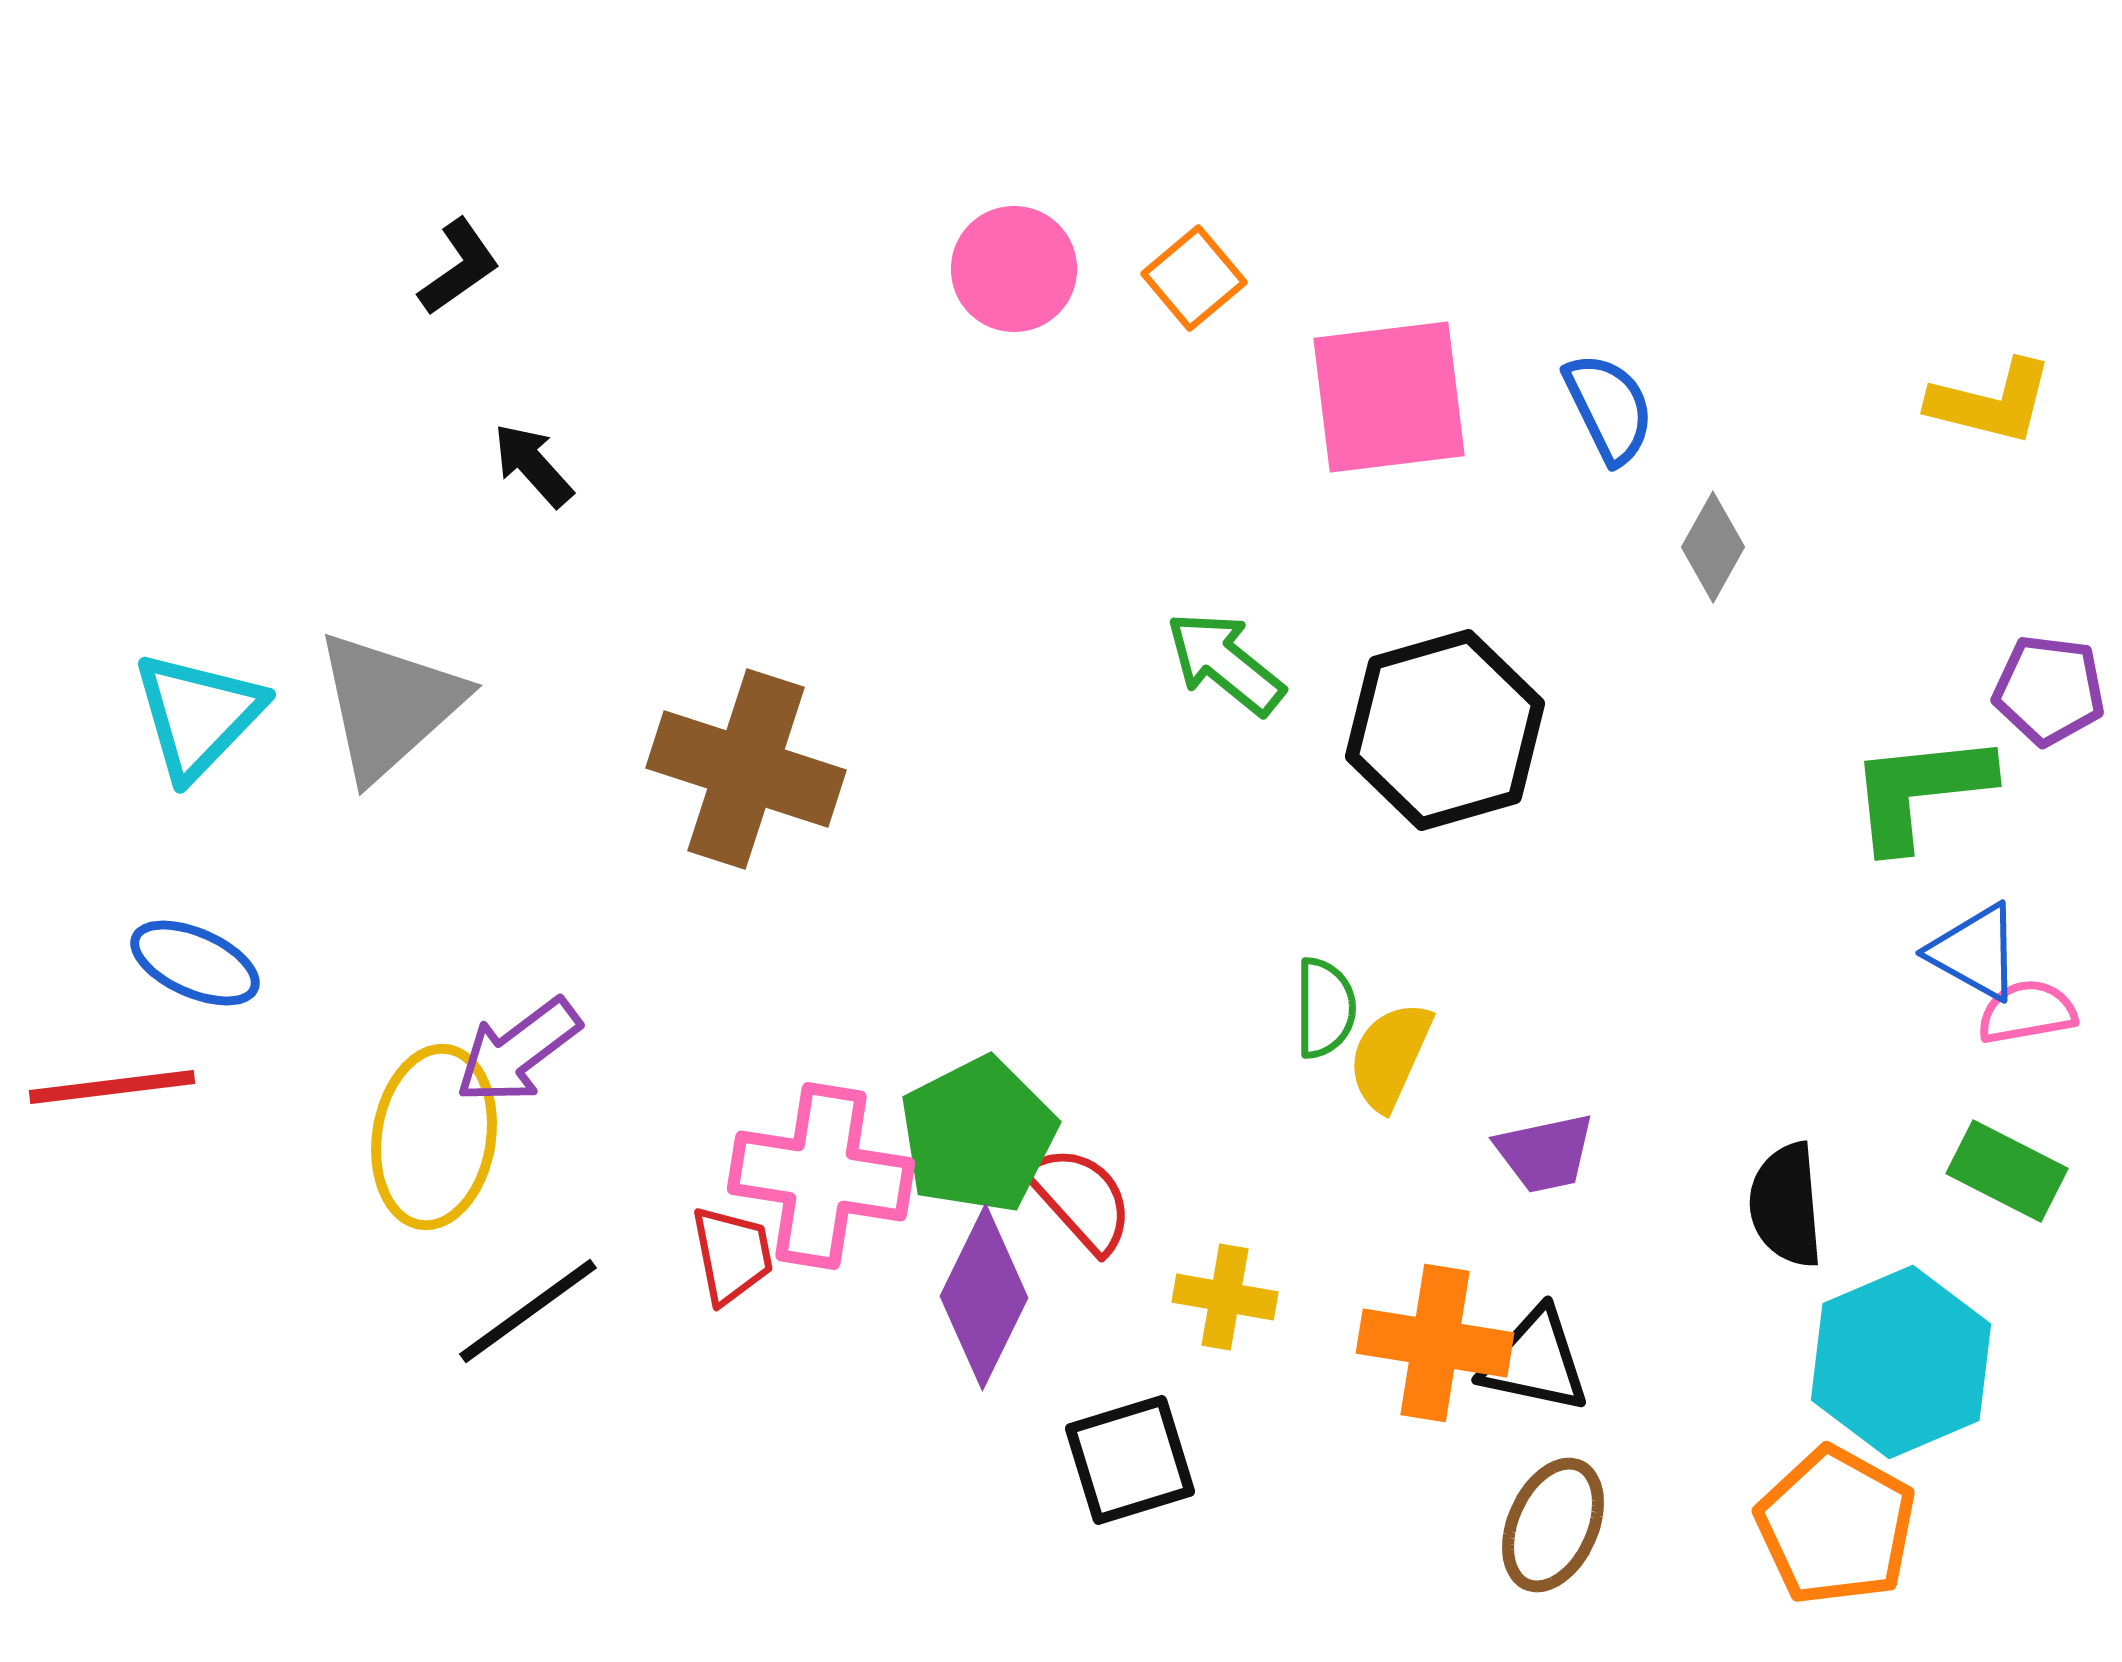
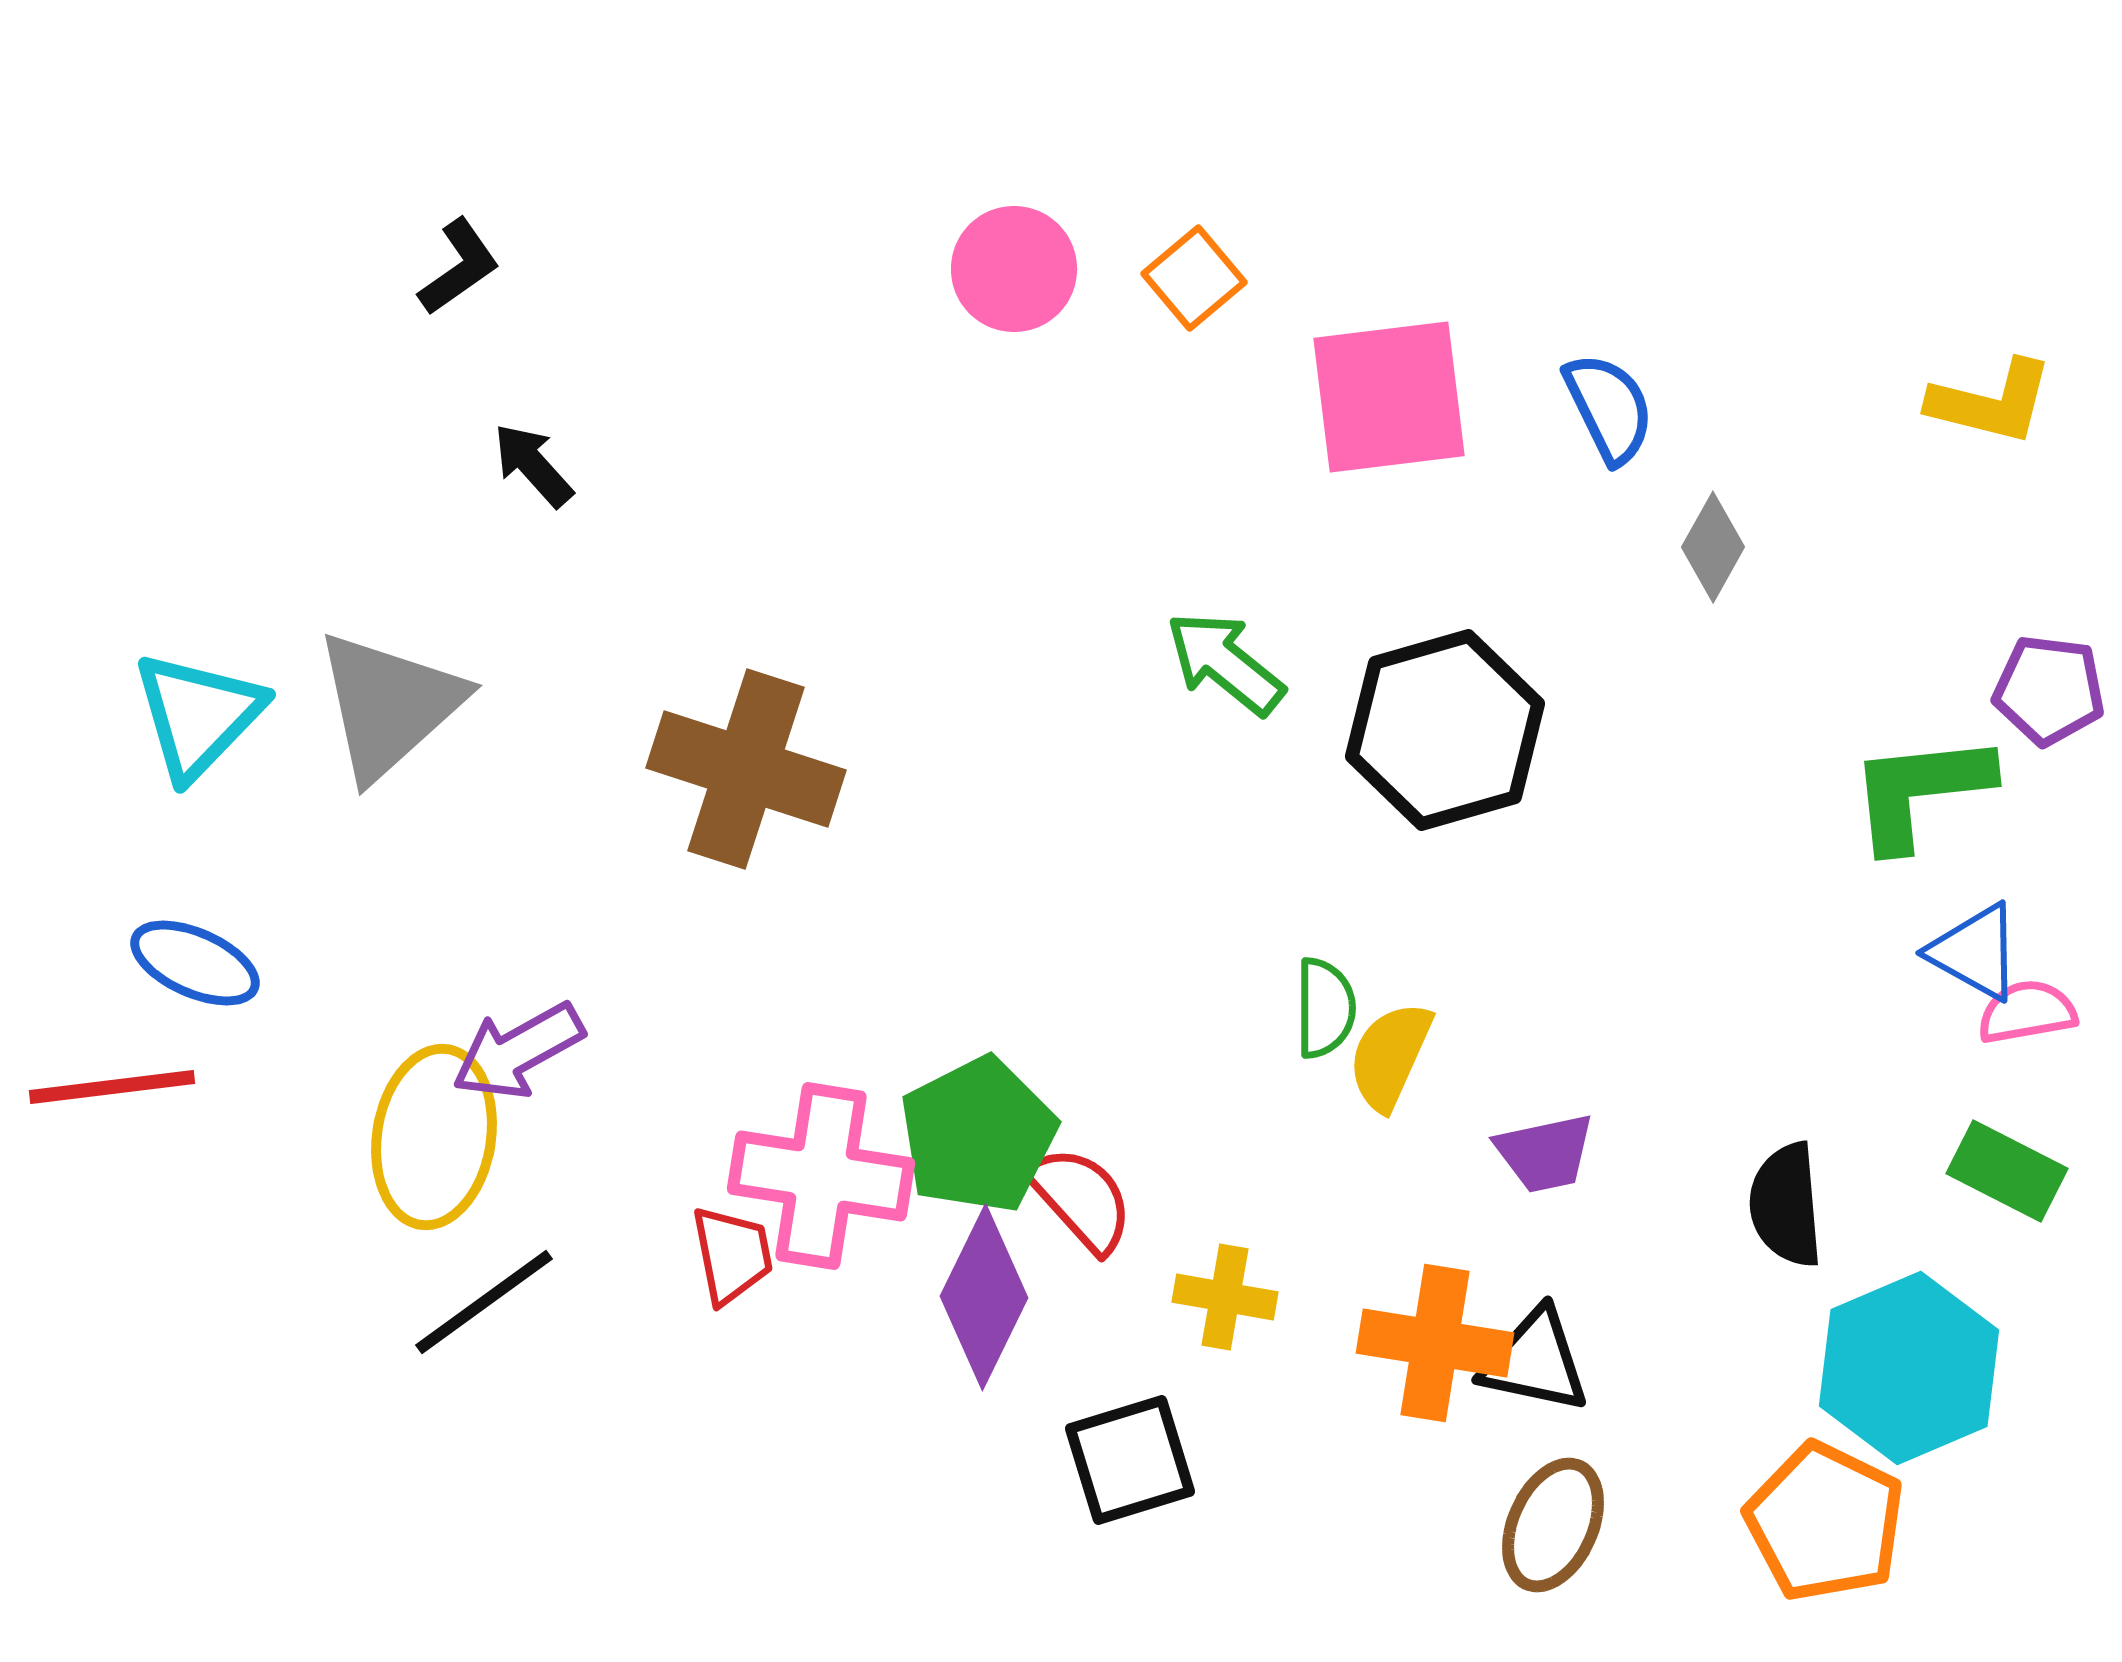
purple arrow: rotated 8 degrees clockwise
black line: moved 44 px left, 9 px up
cyan hexagon: moved 8 px right, 6 px down
orange pentagon: moved 11 px left, 4 px up; rotated 3 degrees counterclockwise
